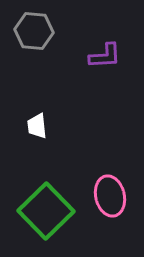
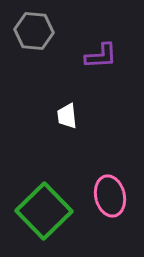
purple L-shape: moved 4 px left
white trapezoid: moved 30 px right, 10 px up
green square: moved 2 px left
